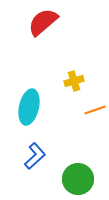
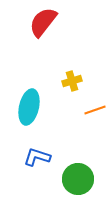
red semicircle: rotated 12 degrees counterclockwise
yellow cross: moved 2 px left
blue L-shape: moved 2 px right, 1 px down; rotated 120 degrees counterclockwise
